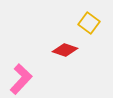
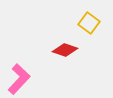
pink L-shape: moved 2 px left
